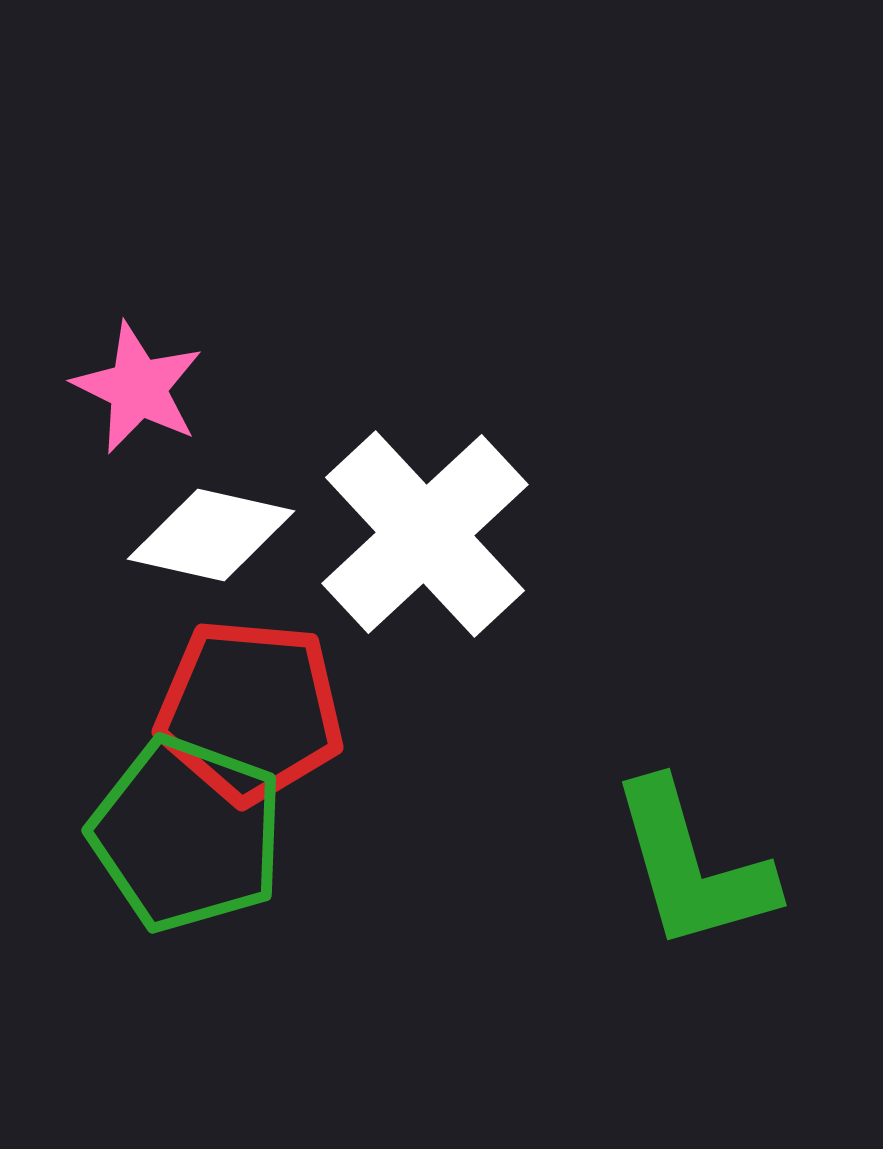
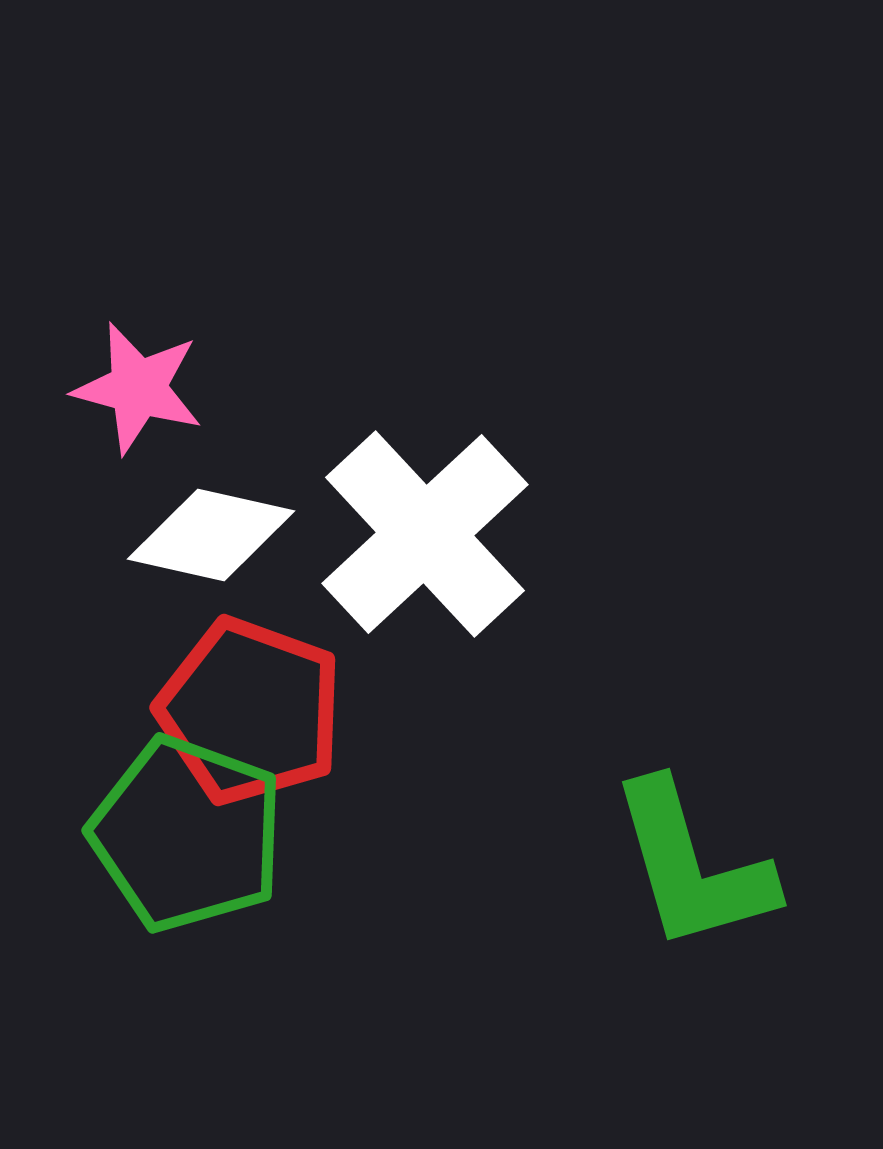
pink star: rotated 11 degrees counterclockwise
red pentagon: rotated 15 degrees clockwise
